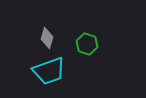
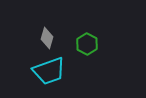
green hexagon: rotated 10 degrees clockwise
